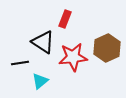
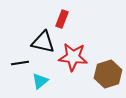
red rectangle: moved 3 px left
black triangle: rotated 20 degrees counterclockwise
brown hexagon: moved 1 px right, 26 px down; rotated 8 degrees clockwise
red star: rotated 12 degrees clockwise
